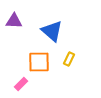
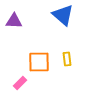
blue triangle: moved 11 px right, 16 px up
yellow rectangle: moved 2 px left; rotated 32 degrees counterclockwise
pink rectangle: moved 1 px left, 1 px up
